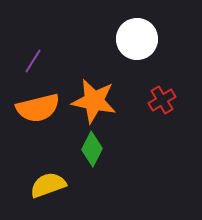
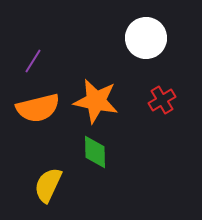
white circle: moved 9 px right, 1 px up
orange star: moved 2 px right
green diamond: moved 3 px right, 3 px down; rotated 28 degrees counterclockwise
yellow semicircle: rotated 45 degrees counterclockwise
